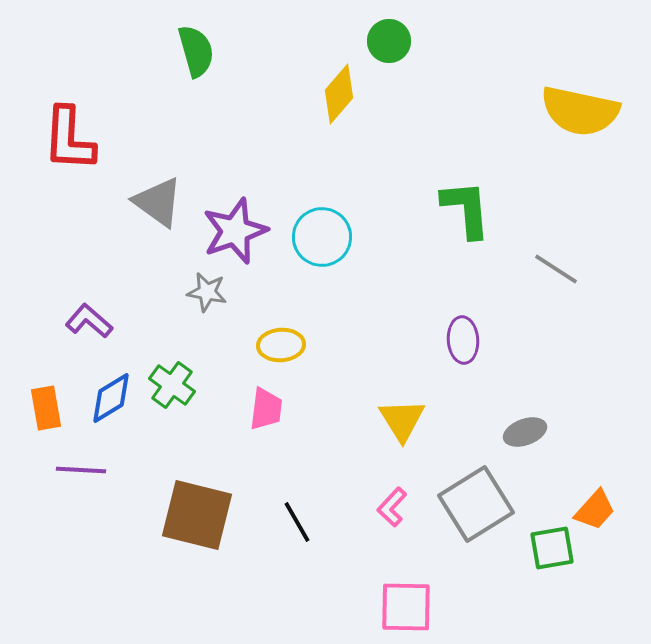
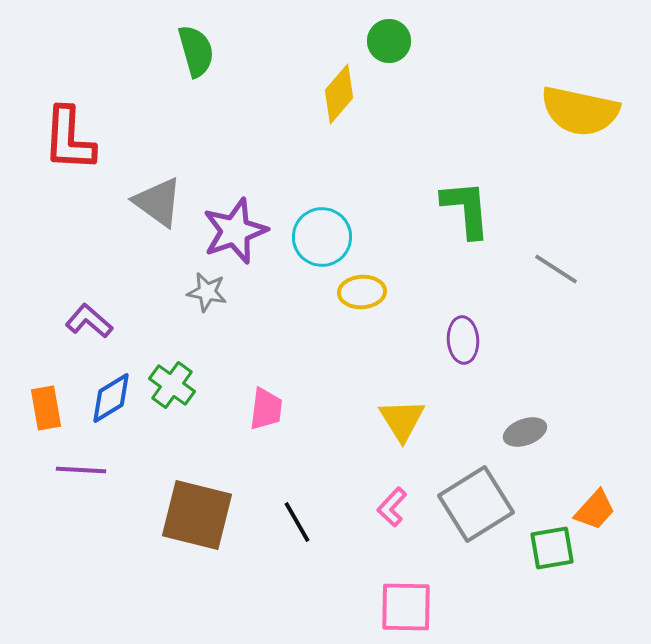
yellow ellipse: moved 81 px right, 53 px up
